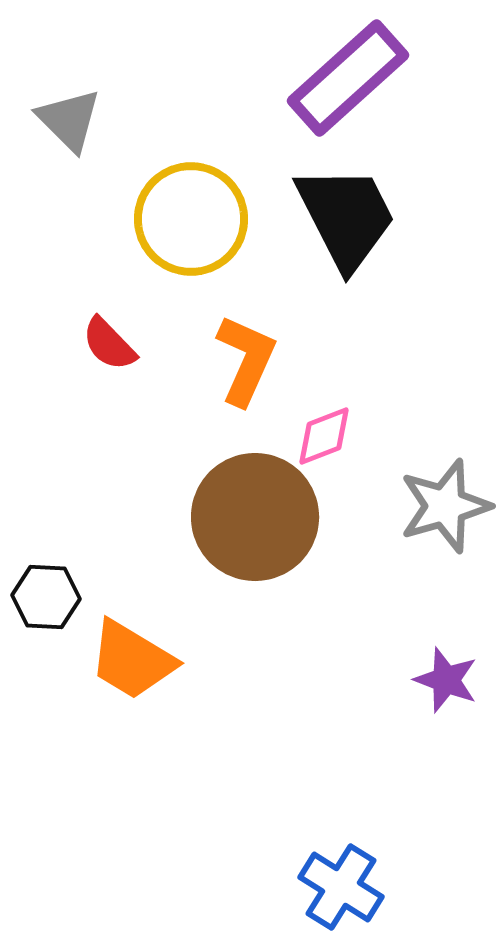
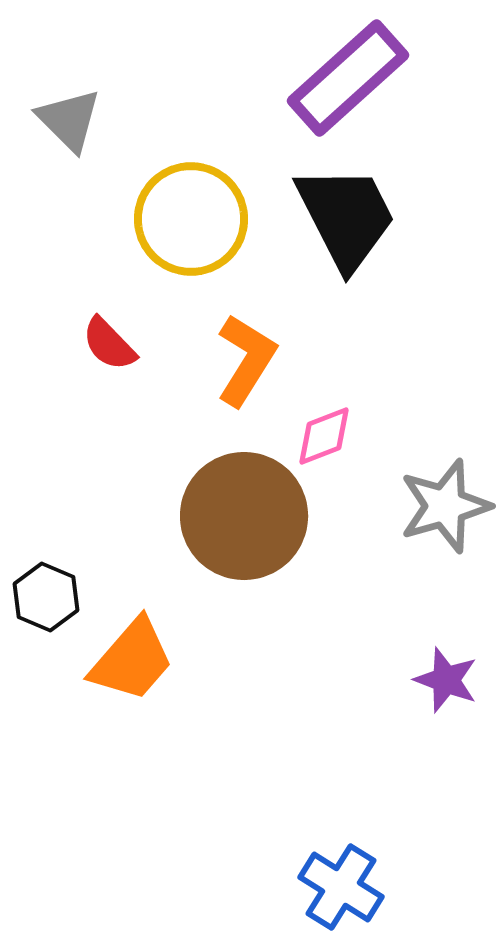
orange L-shape: rotated 8 degrees clockwise
brown circle: moved 11 px left, 1 px up
black hexagon: rotated 20 degrees clockwise
orange trapezoid: rotated 80 degrees counterclockwise
